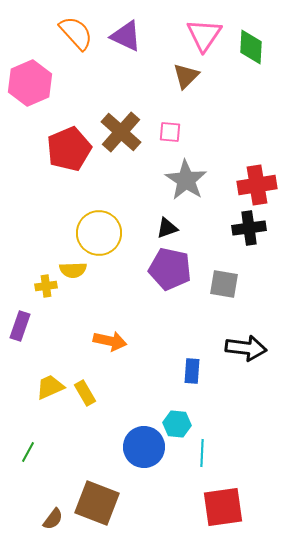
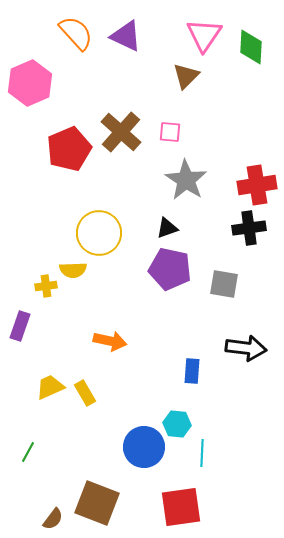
red square: moved 42 px left
